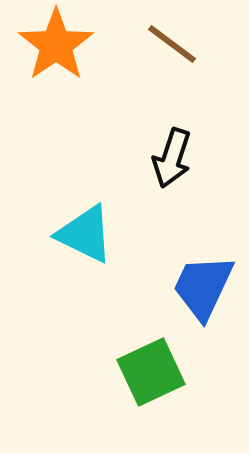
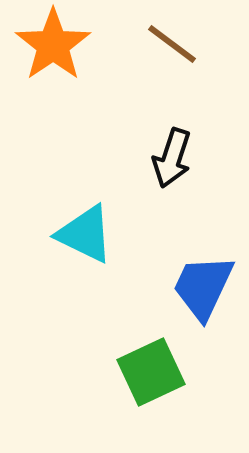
orange star: moved 3 px left
